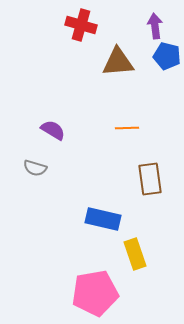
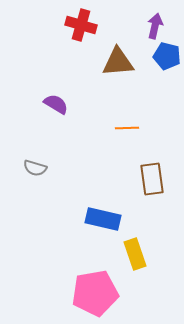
purple arrow: rotated 20 degrees clockwise
purple semicircle: moved 3 px right, 26 px up
brown rectangle: moved 2 px right
